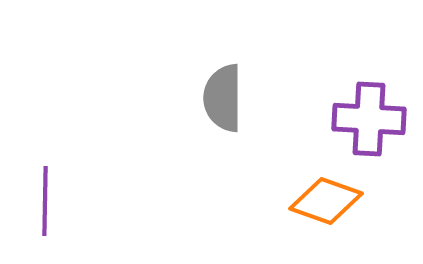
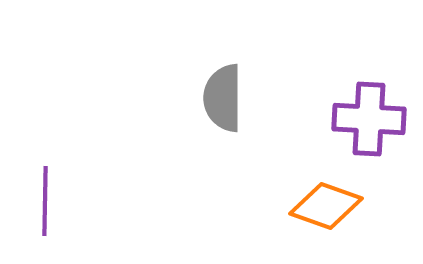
orange diamond: moved 5 px down
